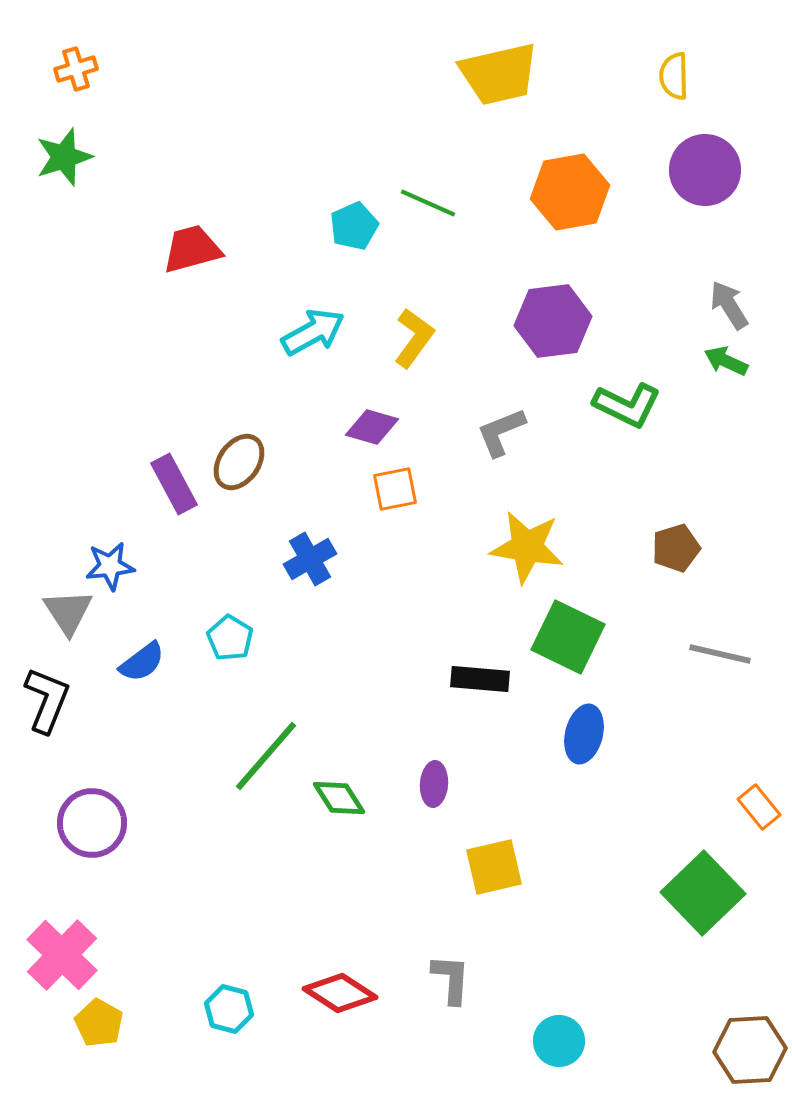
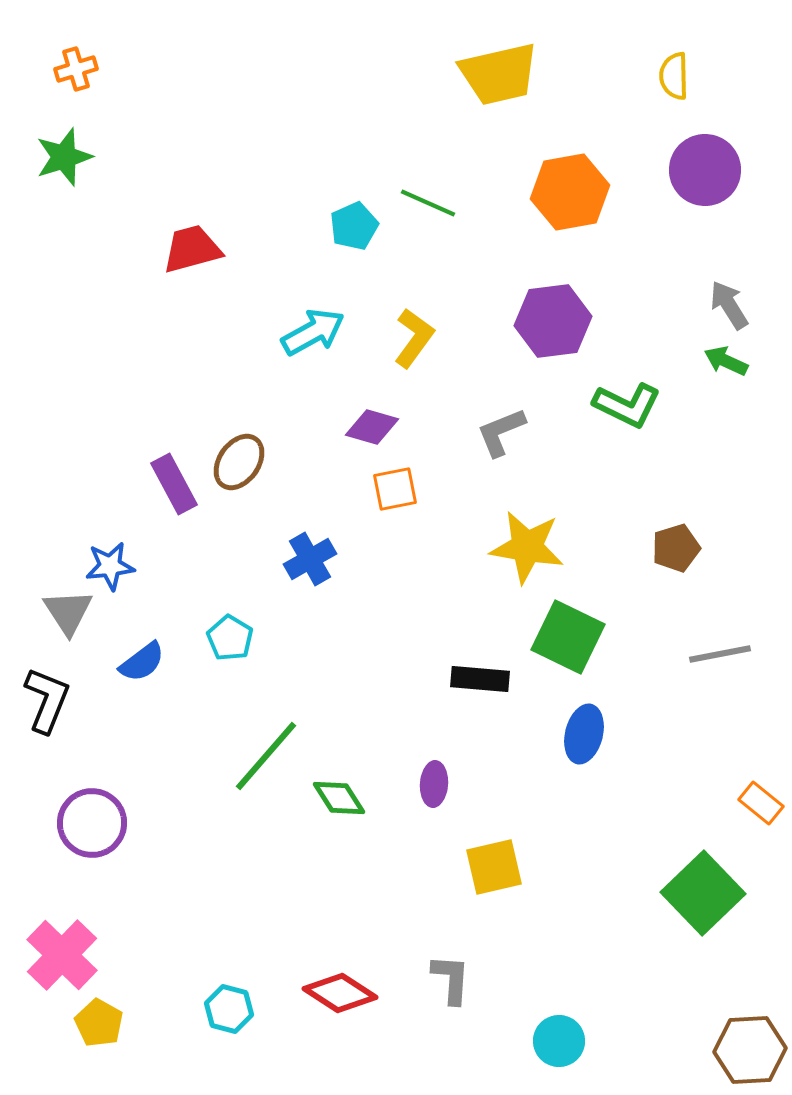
gray line at (720, 654): rotated 24 degrees counterclockwise
orange rectangle at (759, 807): moved 2 px right, 4 px up; rotated 12 degrees counterclockwise
